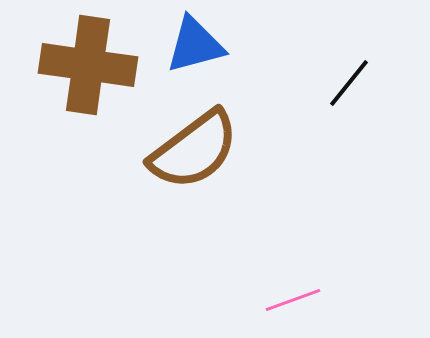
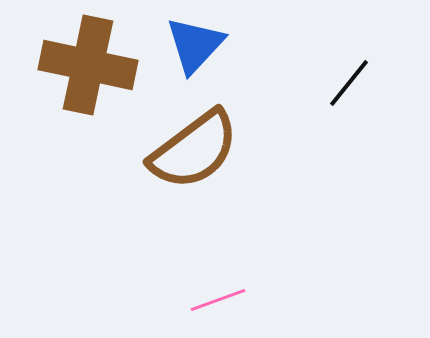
blue triangle: rotated 32 degrees counterclockwise
brown cross: rotated 4 degrees clockwise
pink line: moved 75 px left
